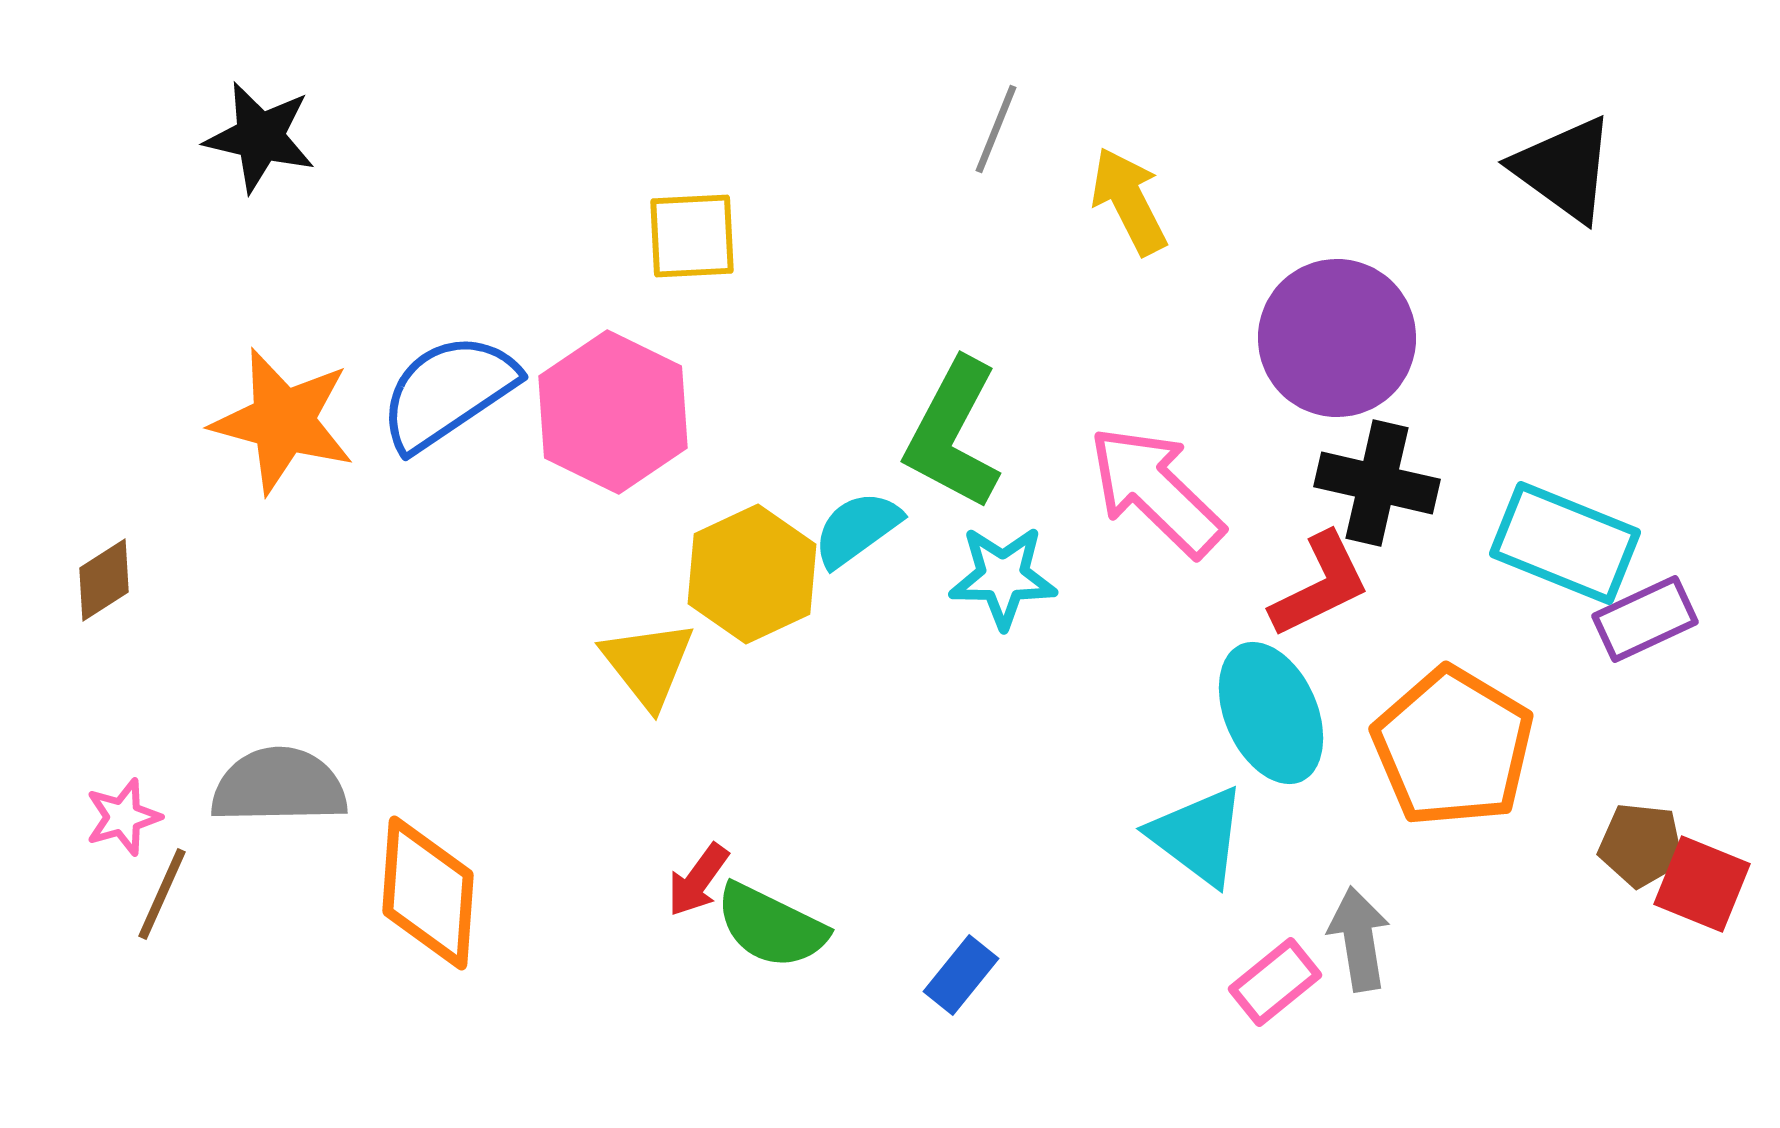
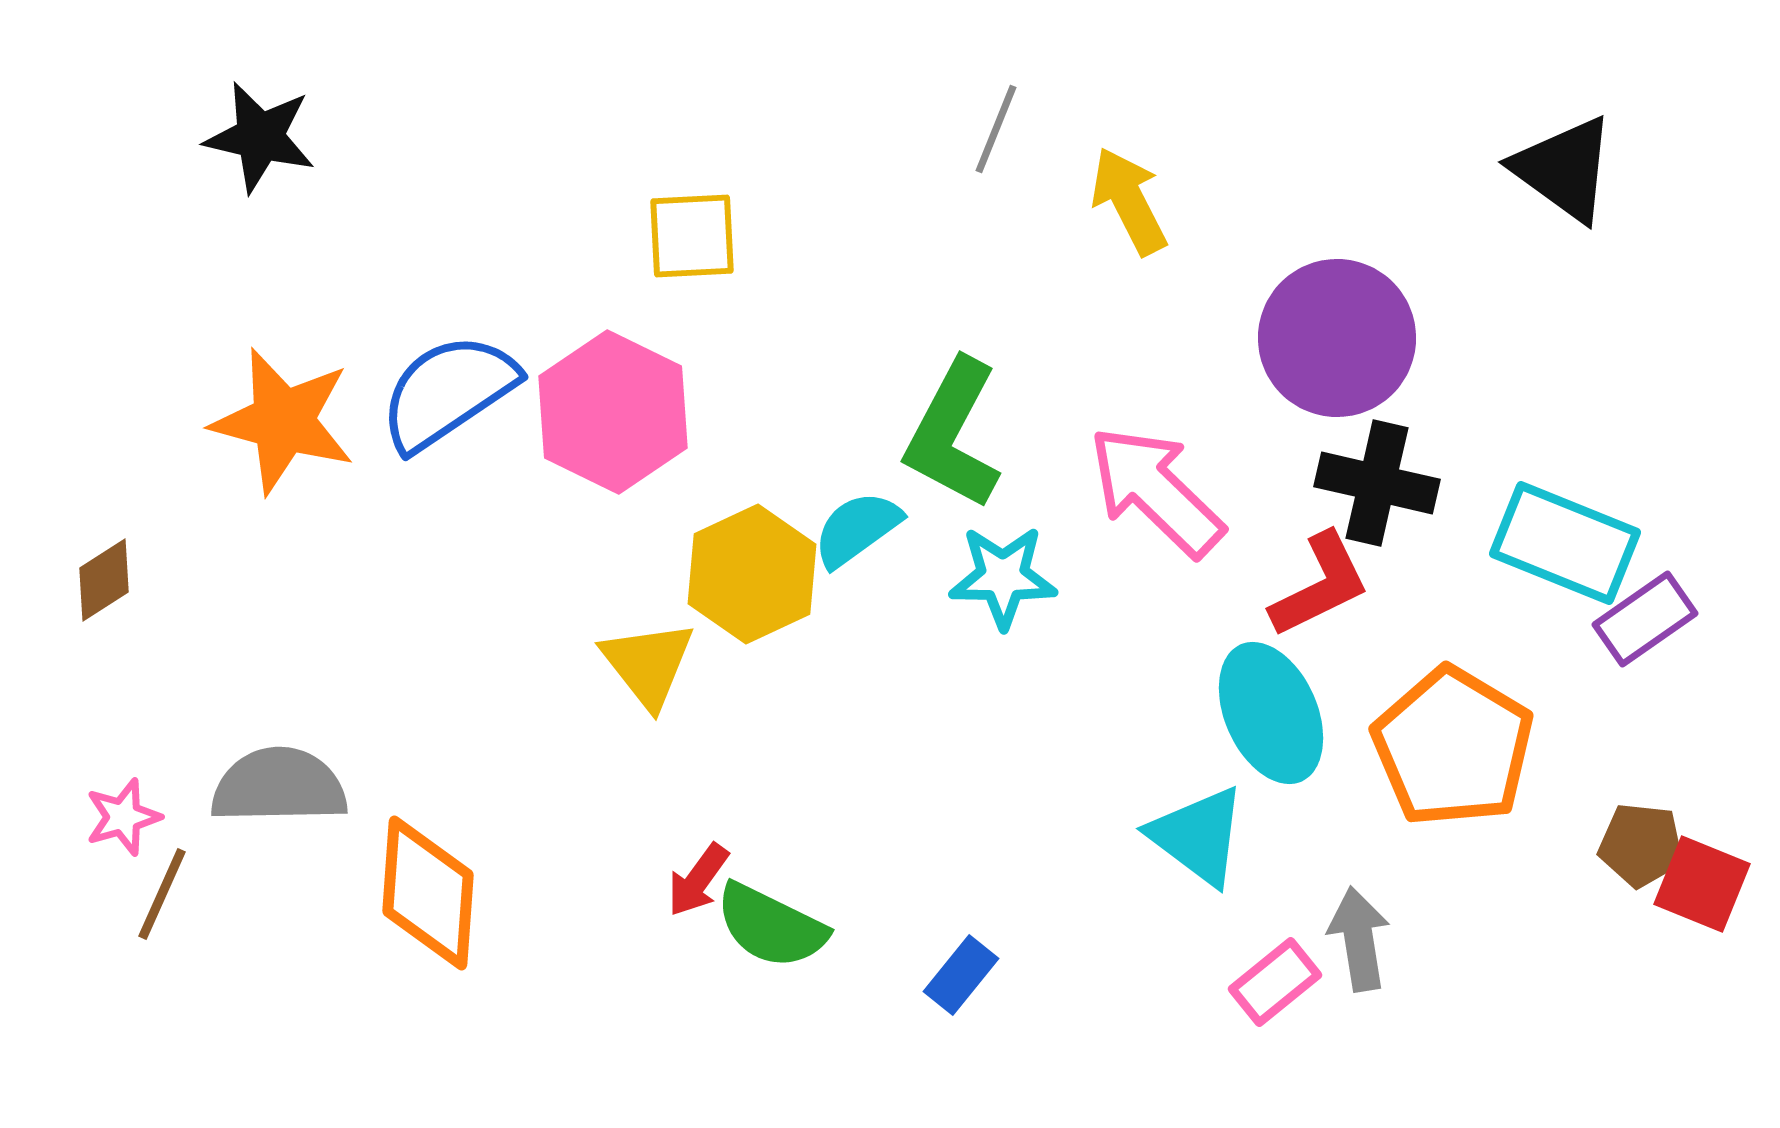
purple rectangle: rotated 10 degrees counterclockwise
